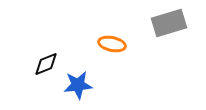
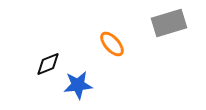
orange ellipse: rotated 36 degrees clockwise
black diamond: moved 2 px right
